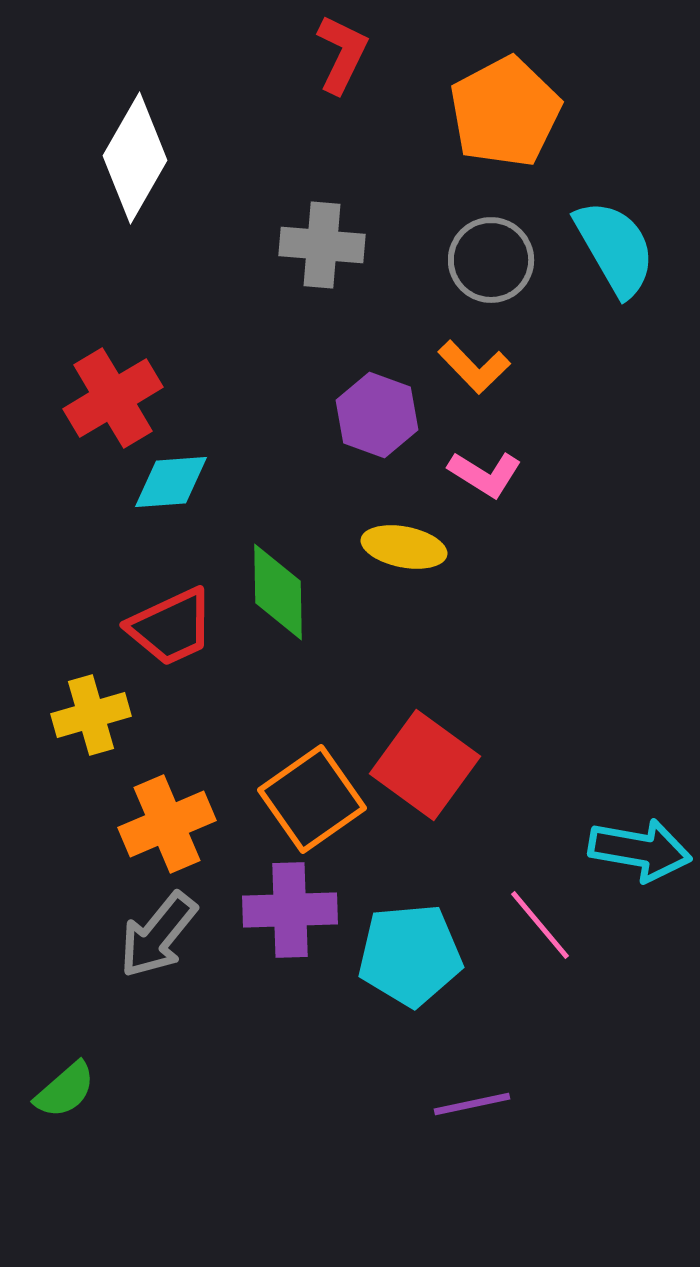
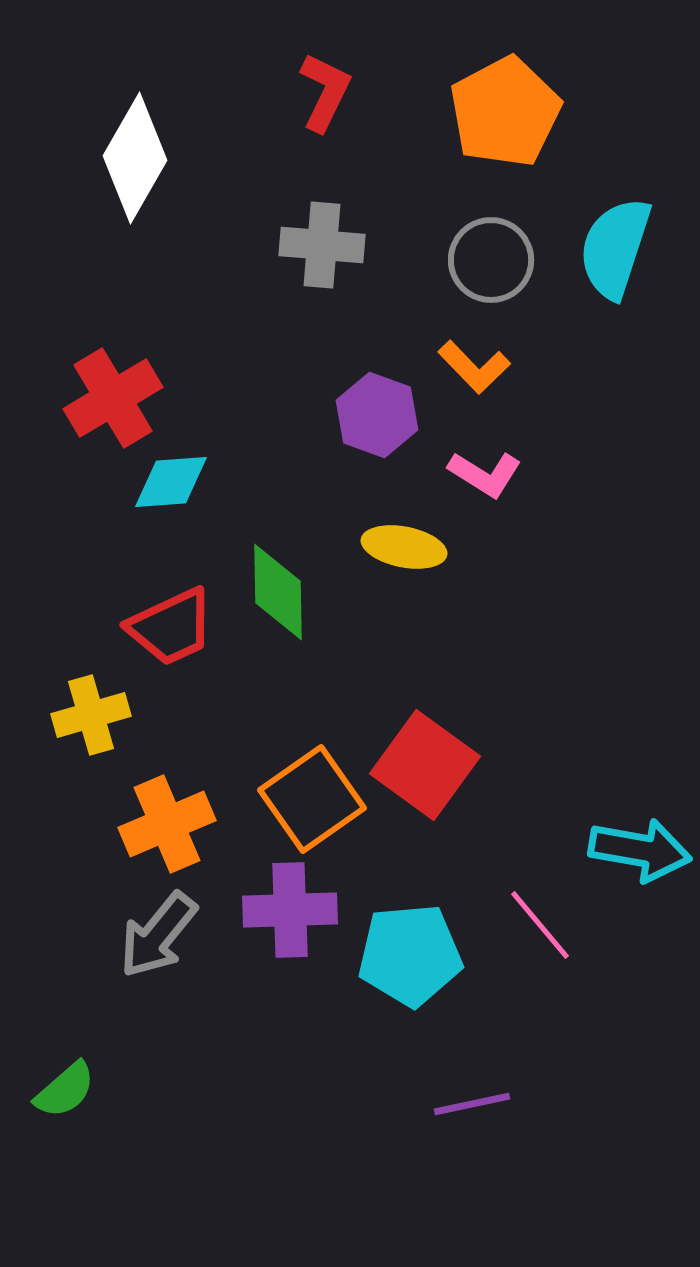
red L-shape: moved 17 px left, 38 px down
cyan semicircle: rotated 132 degrees counterclockwise
